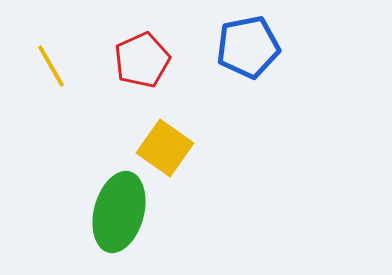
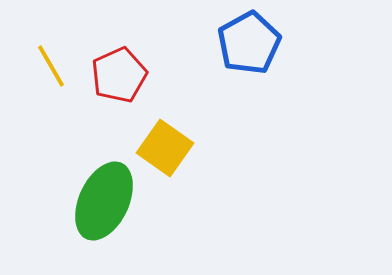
blue pentagon: moved 1 px right, 4 px up; rotated 18 degrees counterclockwise
red pentagon: moved 23 px left, 15 px down
green ellipse: moved 15 px left, 11 px up; rotated 10 degrees clockwise
